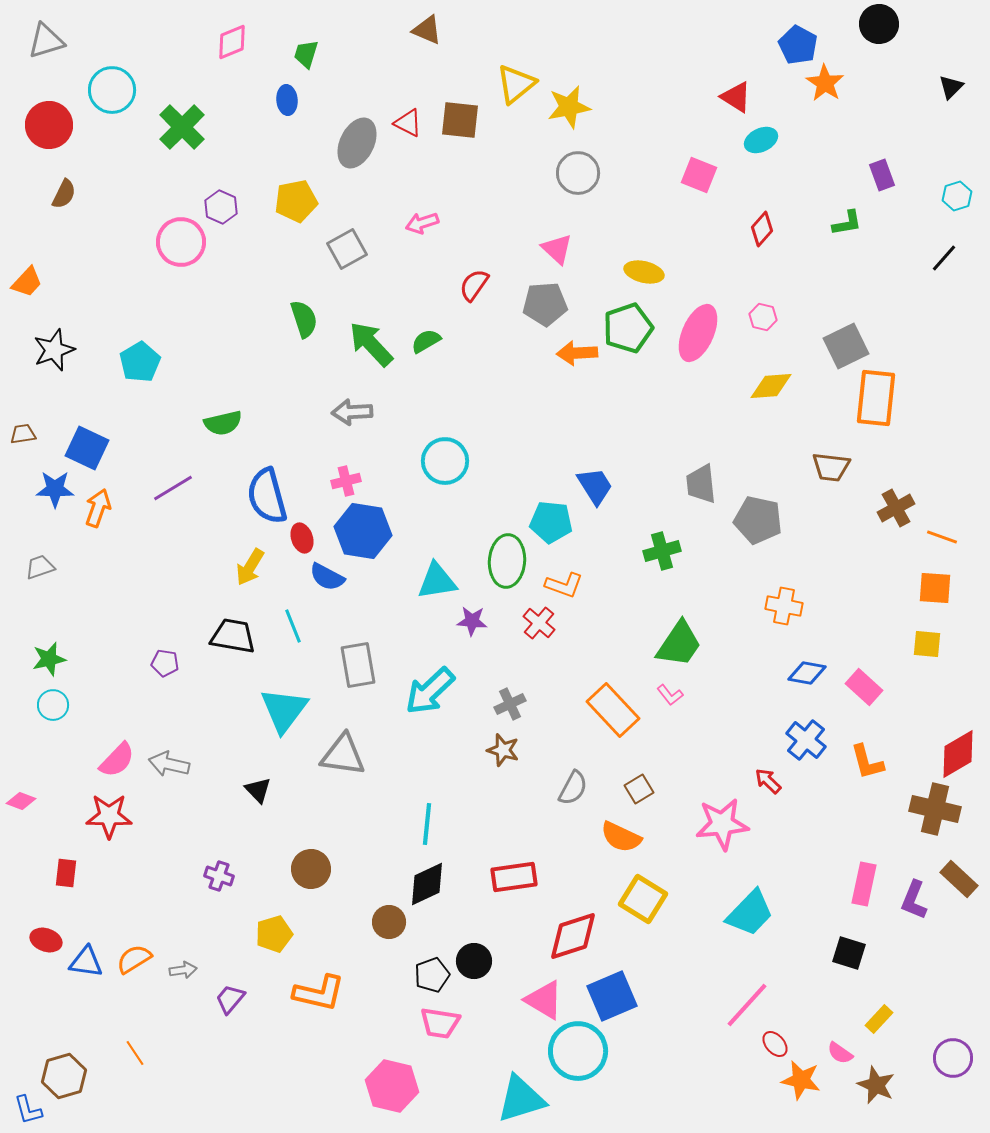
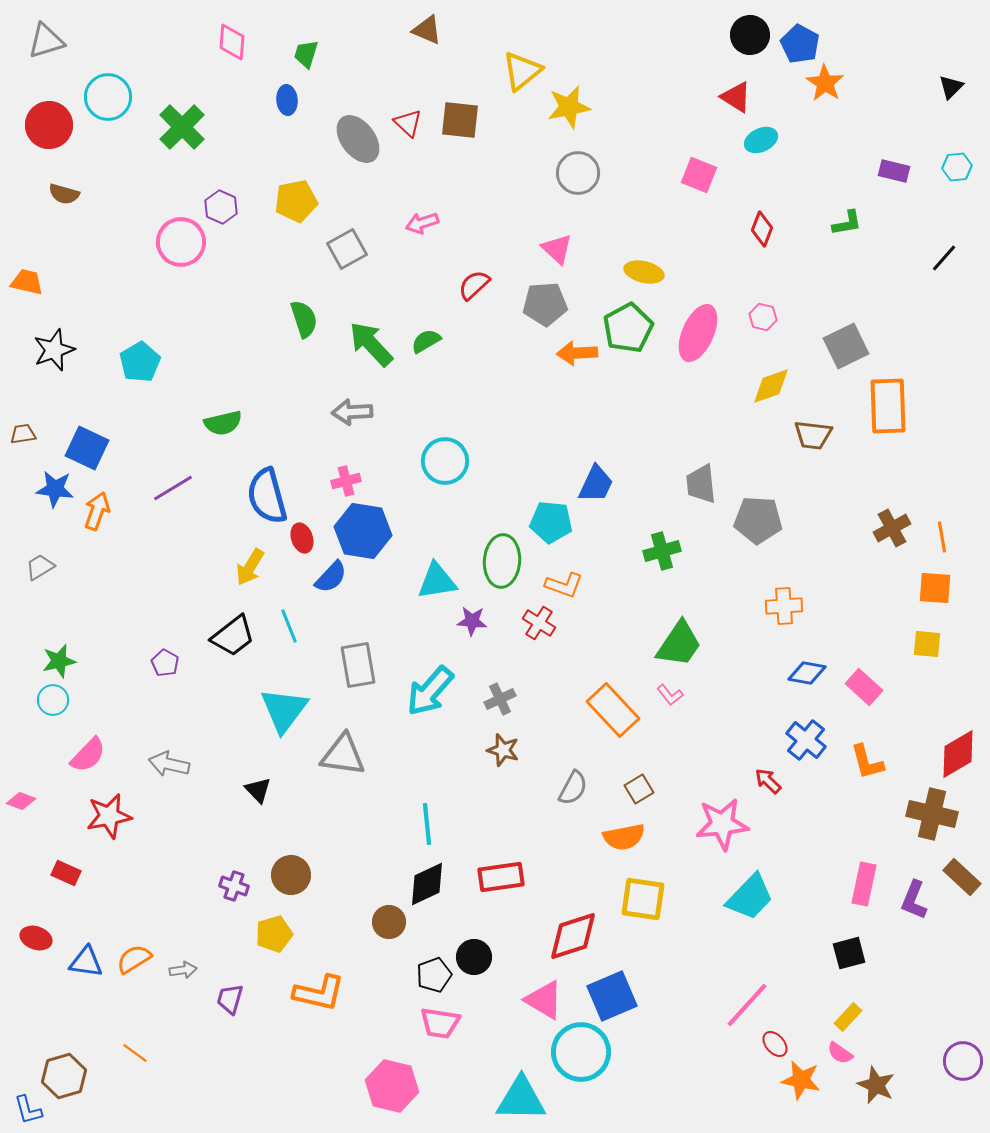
black circle at (879, 24): moved 129 px left, 11 px down
pink diamond at (232, 42): rotated 63 degrees counterclockwise
blue pentagon at (798, 45): moved 2 px right, 1 px up
yellow triangle at (516, 84): moved 6 px right, 13 px up
cyan circle at (112, 90): moved 4 px left, 7 px down
red triangle at (408, 123): rotated 16 degrees clockwise
gray ellipse at (357, 143): moved 1 px right, 4 px up; rotated 63 degrees counterclockwise
purple rectangle at (882, 175): moved 12 px right, 4 px up; rotated 56 degrees counterclockwise
brown semicircle at (64, 194): rotated 80 degrees clockwise
cyan hexagon at (957, 196): moved 29 px up; rotated 12 degrees clockwise
red diamond at (762, 229): rotated 20 degrees counterclockwise
orange trapezoid at (27, 282): rotated 120 degrees counterclockwise
red semicircle at (474, 285): rotated 12 degrees clockwise
green pentagon at (628, 328): rotated 9 degrees counterclockwise
yellow diamond at (771, 386): rotated 15 degrees counterclockwise
orange rectangle at (876, 398): moved 12 px right, 8 px down; rotated 8 degrees counterclockwise
brown trapezoid at (831, 467): moved 18 px left, 32 px up
blue trapezoid at (595, 486): moved 1 px right, 2 px up; rotated 57 degrees clockwise
blue star at (55, 489): rotated 6 degrees clockwise
orange arrow at (98, 508): moved 1 px left, 3 px down
brown cross at (896, 508): moved 4 px left, 20 px down
gray pentagon at (758, 520): rotated 9 degrees counterclockwise
orange line at (942, 537): rotated 60 degrees clockwise
green ellipse at (507, 561): moved 5 px left
gray trapezoid at (40, 567): rotated 12 degrees counterclockwise
blue semicircle at (327, 577): moved 4 px right; rotated 75 degrees counterclockwise
orange cross at (784, 606): rotated 15 degrees counterclockwise
red cross at (539, 623): rotated 8 degrees counterclockwise
cyan line at (293, 626): moved 4 px left
black trapezoid at (233, 636): rotated 132 degrees clockwise
green star at (49, 659): moved 10 px right, 2 px down
purple pentagon at (165, 663): rotated 20 degrees clockwise
cyan arrow at (430, 691): rotated 6 degrees counterclockwise
gray cross at (510, 704): moved 10 px left, 5 px up
cyan circle at (53, 705): moved 5 px up
pink semicircle at (117, 760): moved 29 px left, 5 px up
brown cross at (935, 809): moved 3 px left, 5 px down
red star at (109, 816): rotated 12 degrees counterclockwise
cyan line at (427, 824): rotated 12 degrees counterclockwise
orange semicircle at (621, 837): moved 3 px right; rotated 36 degrees counterclockwise
brown circle at (311, 869): moved 20 px left, 6 px down
red rectangle at (66, 873): rotated 72 degrees counterclockwise
purple cross at (219, 876): moved 15 px right, 10 px down
red rectangle at (514, 877): moved 13 px left
brown rectangle at (959, 879): moved 3 px right, 2 px up
yellow square at (643, 899): rotated 24 degrees counterclockwise
cyan trapezoid at (750, 913): moved 16 px up
red ellipse at (46, 940): moved 10 px left, 2 px up
black square at (849, 953): rotated 32 degrees counterclockwise
black circle at (474, 961): moved 4 px up
black pentagon at (432, 975): moved 2 px right
purple trapezoid at (230, 999): rotated 24 degrees counterclockwise
yellow rectangle at (879, 1019): moved 31 px left, 2 px up
cyan circle at (578, 1051): moved 3 px right, 1 px down
orange line at (135, 1053): rotated 20 degrees counterclockwise
purple circle at (953, 1058): moved 10 px right, 3 px down
cyan triangle at (521, 1099): rotated 18 degrees clockwise
